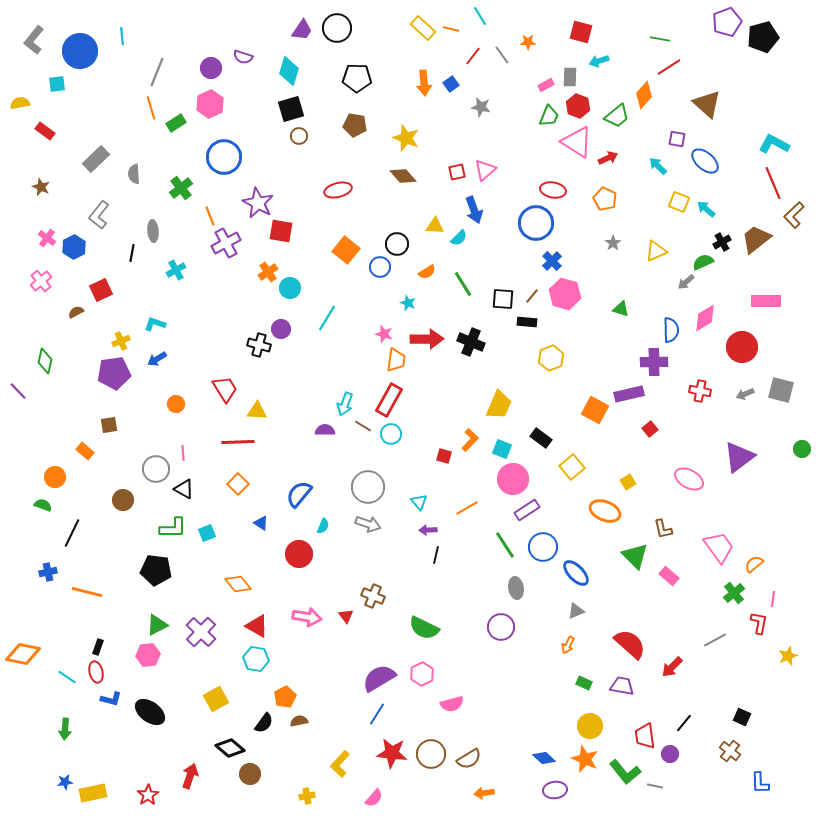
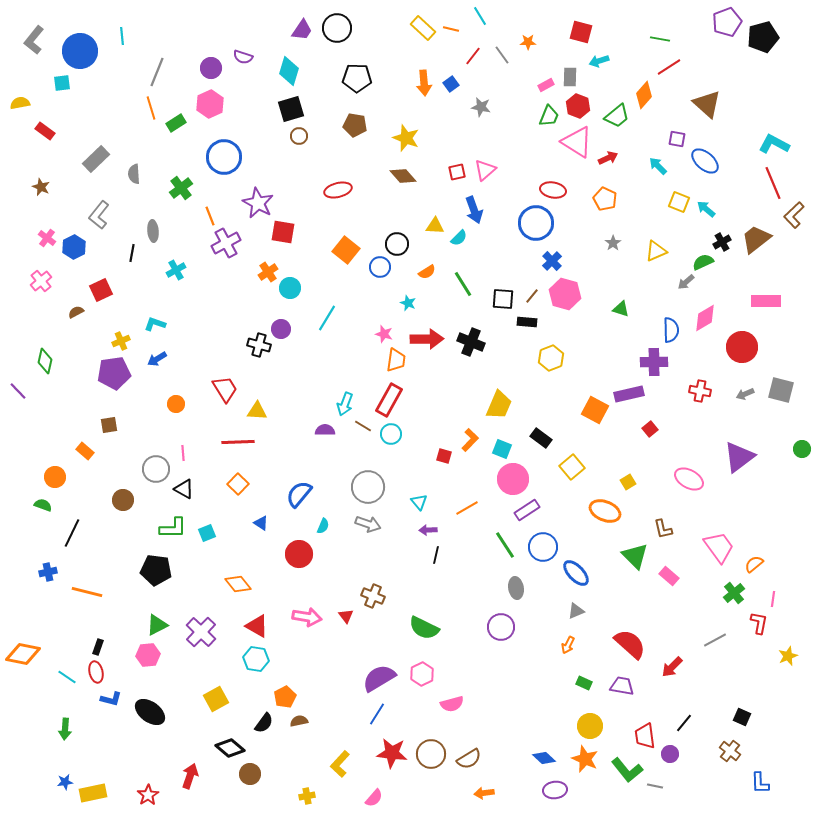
cyan square at (57, 84): moved 5 px right, 1 px up
red square at (281, 231): moved 2 px right, 1 px down
green L-shape at (625, 772): moved 2 px right, 2 px up
